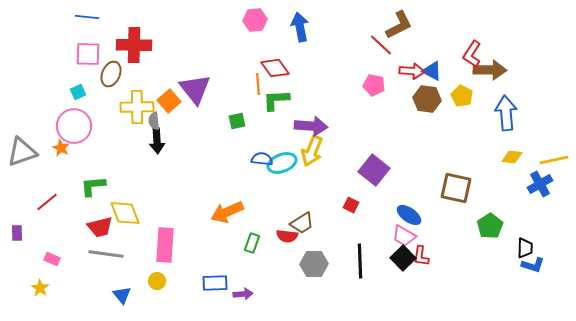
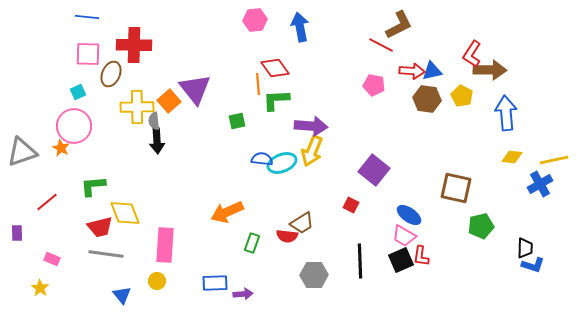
red line at (381, 45): rotated 15 degrees counterclockwise
blue triangle at (432, 71): rotated 40 degrees counterclockwise
green pentagon at (490, 226): moved 9 px left; rotated 20 degrees clockwise
black square at (403, 258): moved 2 px left, 2 px down; rotated 20 degrees clockwise
gray hexagon at (314, 264): moved 11 px down
